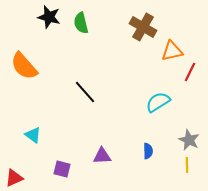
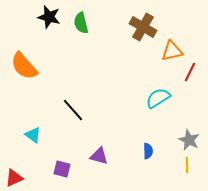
black line: moved 12 px left, 18 px down
cyan semicircle: moved 4 px up
purple triangle: moved 3 px left; rotated 18 degrees clockwise
